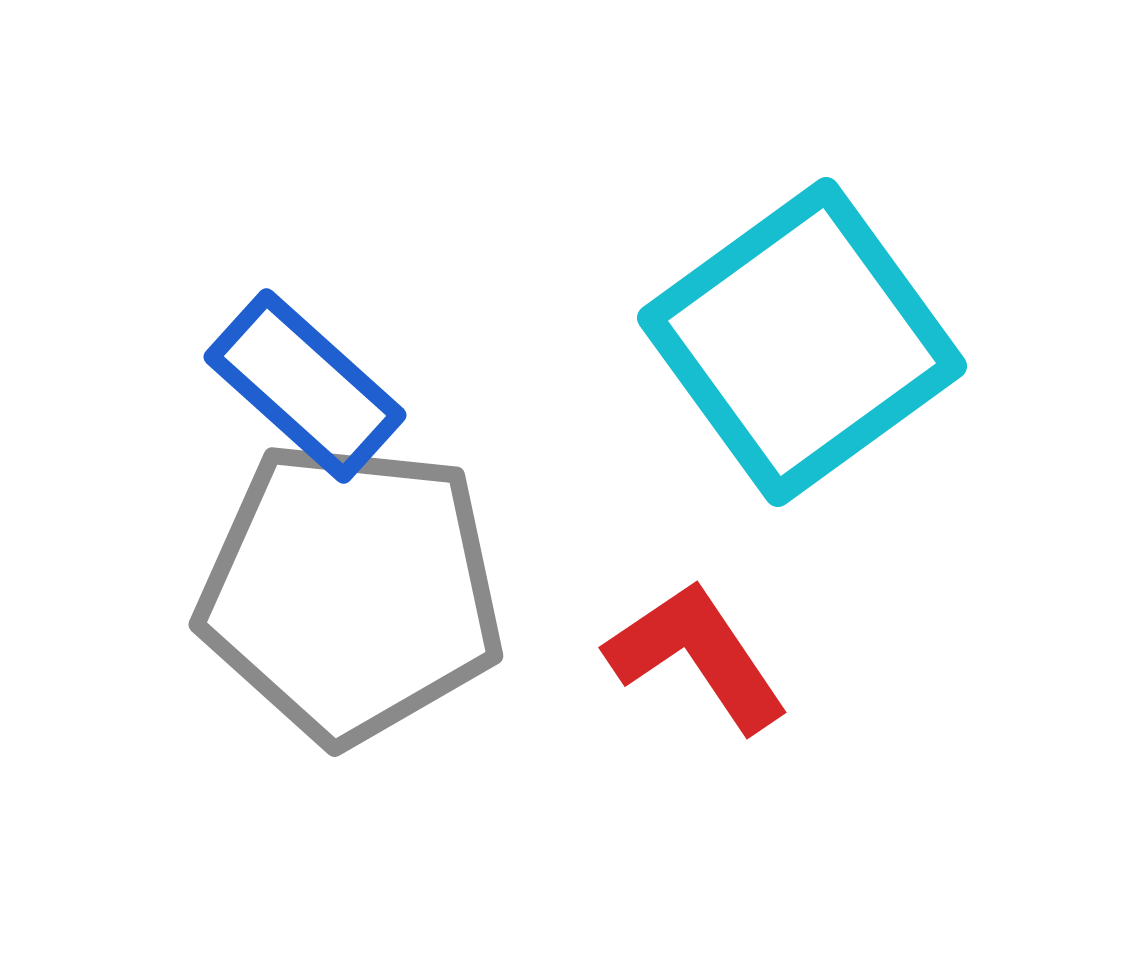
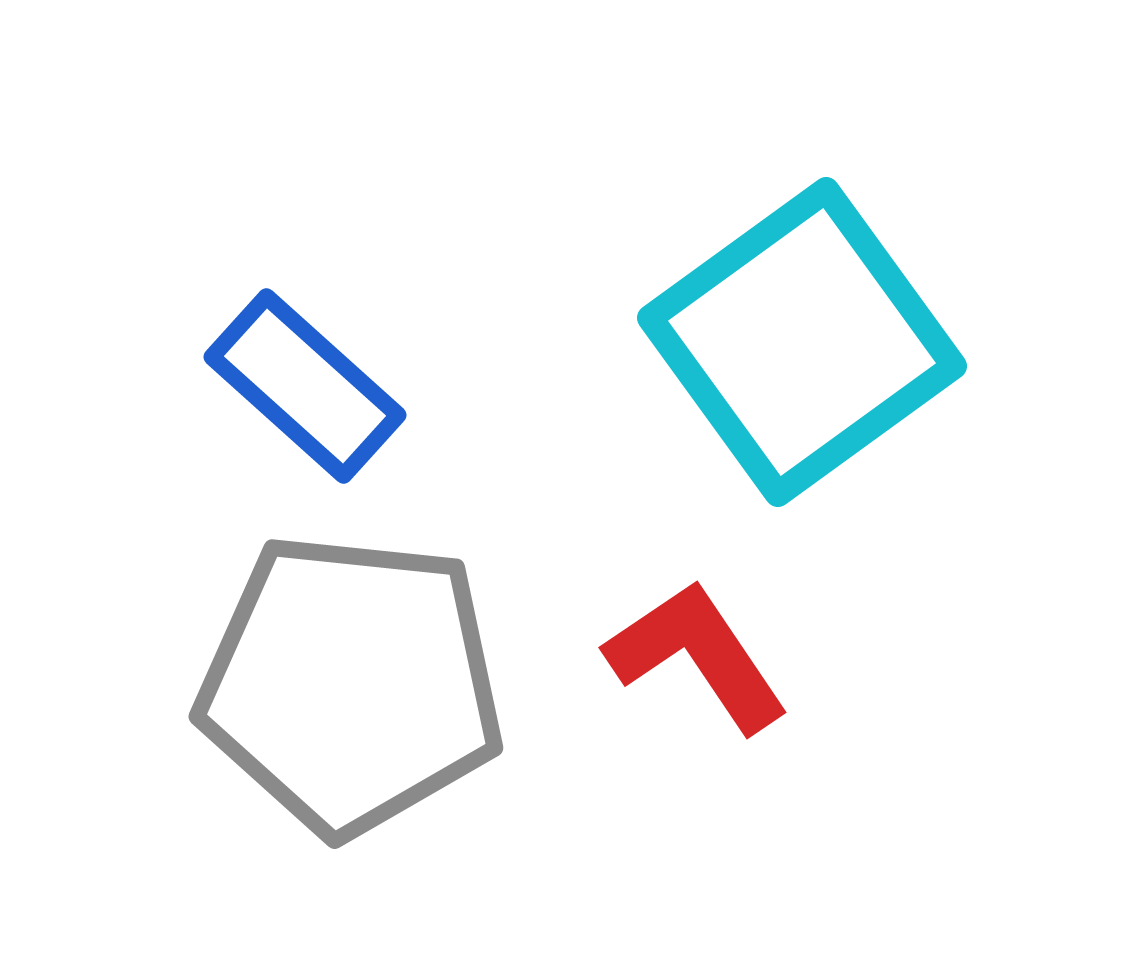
gray pentagon: moved 92 px down
